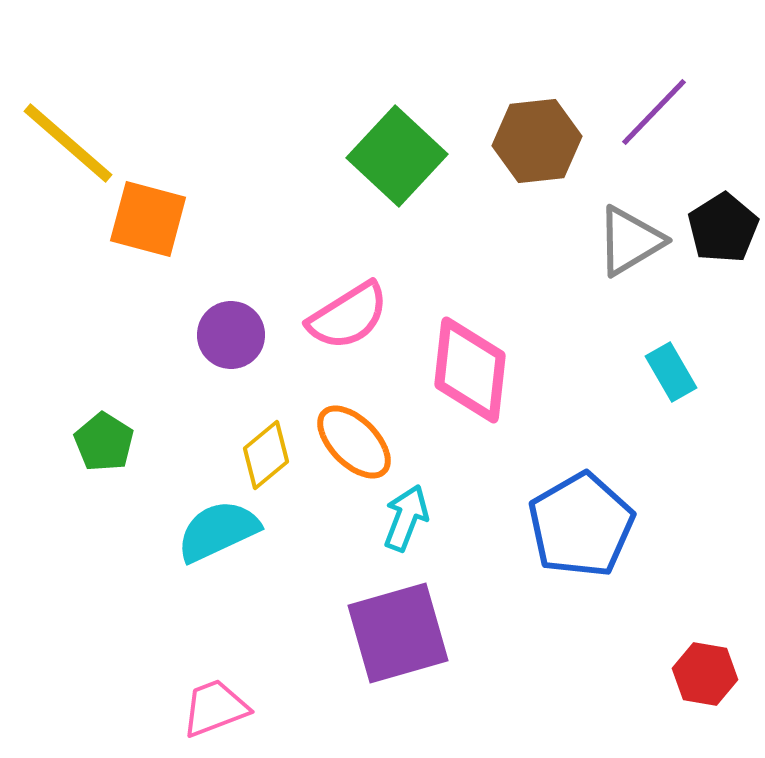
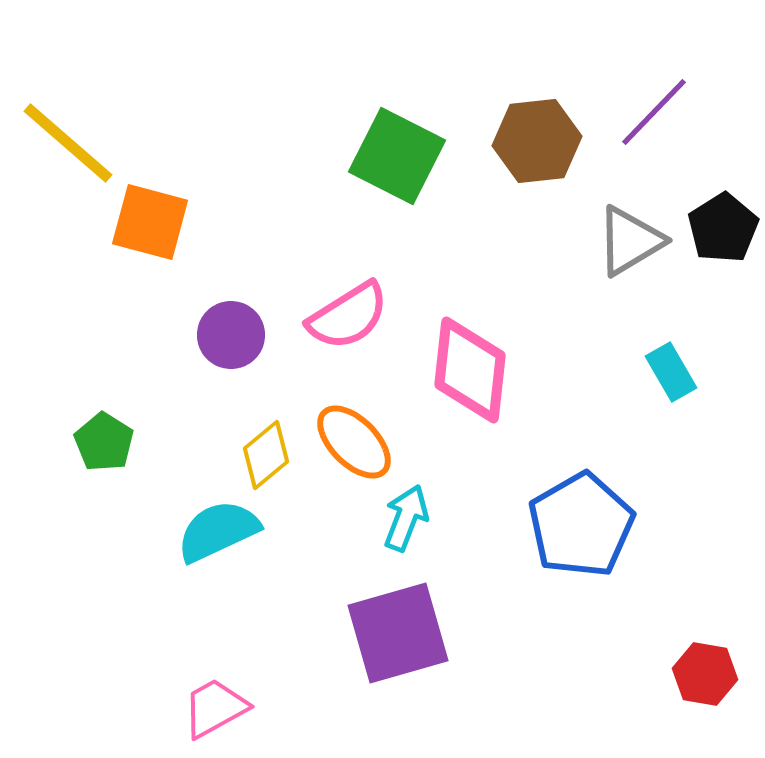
green square: rotated 16 degrees counterclockwise
orange square: moved 2 px right, 3 px down
pink trapezoid: rotated 8 degrees counterclockwise
